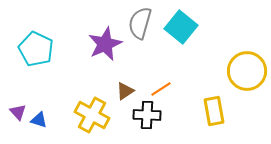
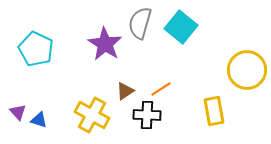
purple star: rotated 16 degrees counterclockwise
yellow circle: moved 1 px up
